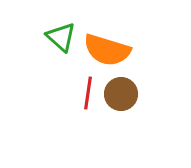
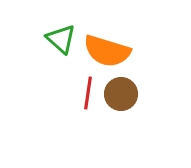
green triangle: moved 2 px down
orange semicircle: moved 1 px down
